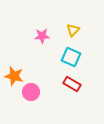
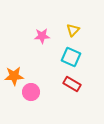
orange star: rotated 18 degrees counterclockwise
